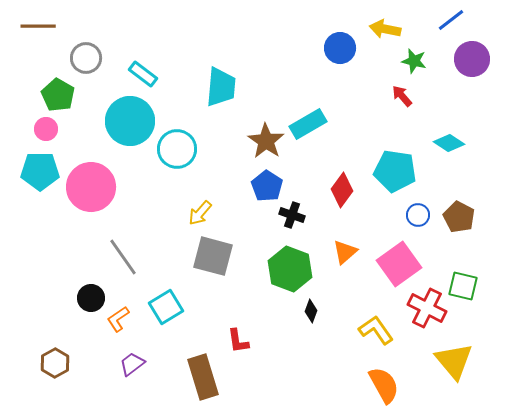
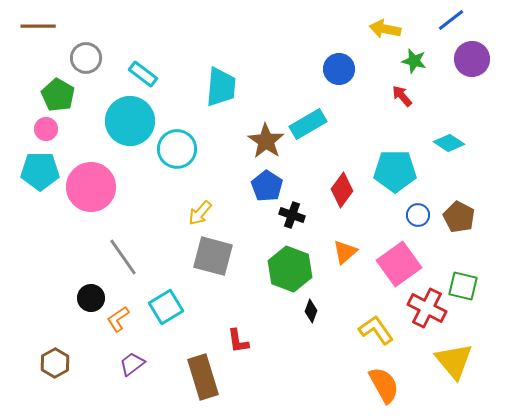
blue circle at (340, 48): moved 1 px left, 21 px down
cyan pentagon at (395, 171): rotated 9 degrees counterclockwise
